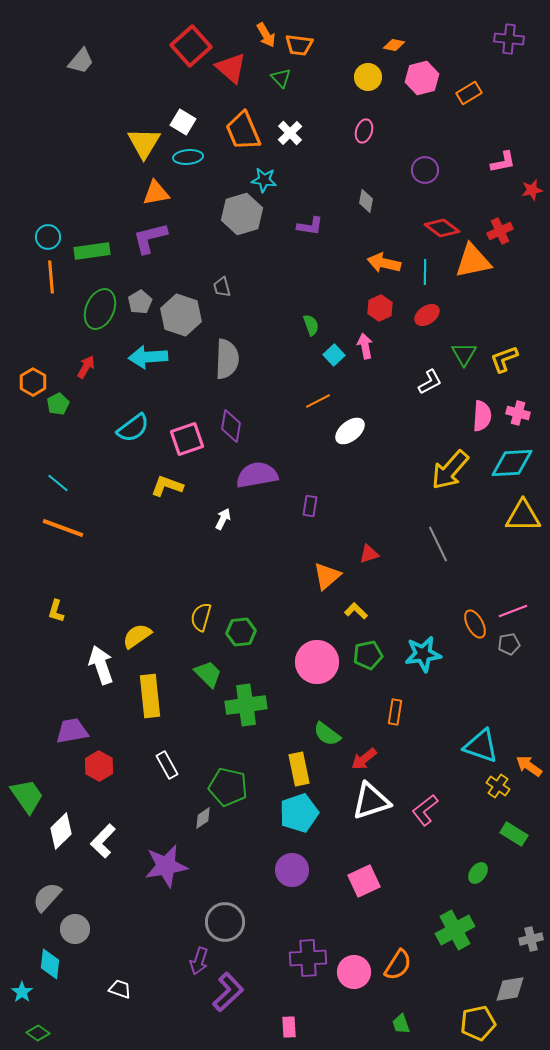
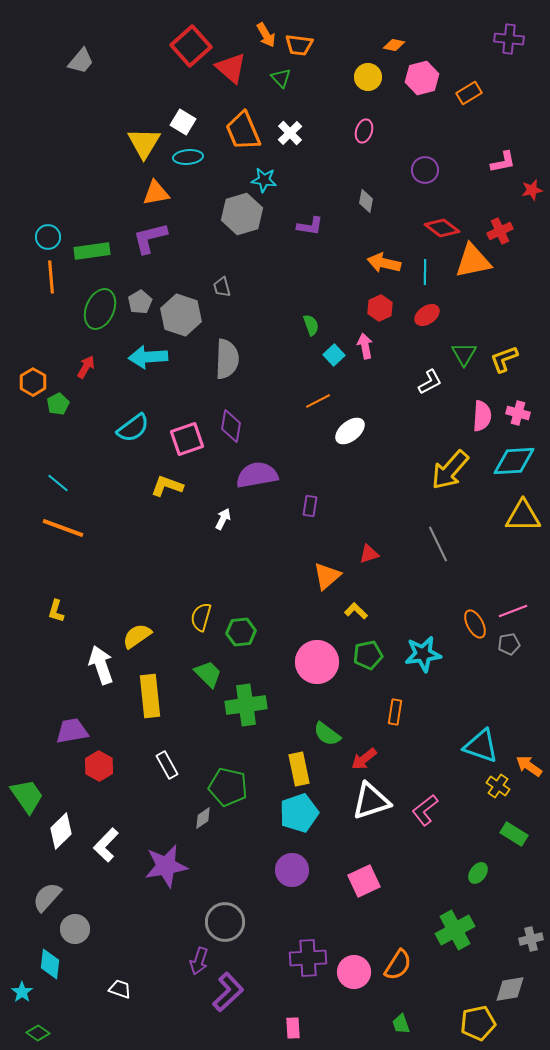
cyan diamond at (512, 463): moved 2 px right, 2 px up
white L-shape at (103, 841): moved 3 px right, 4 px down
pink rectangle at (289, 1027): moved 4 px right, 1 px down
